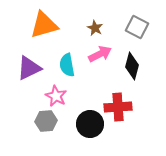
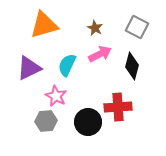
cyan semicircle: rotated 35 degrees clockwise
black circle: moved 2 px left, 2 px up
